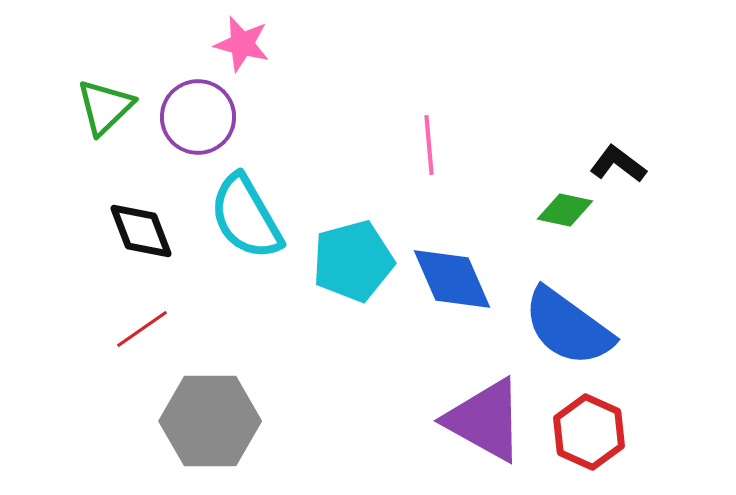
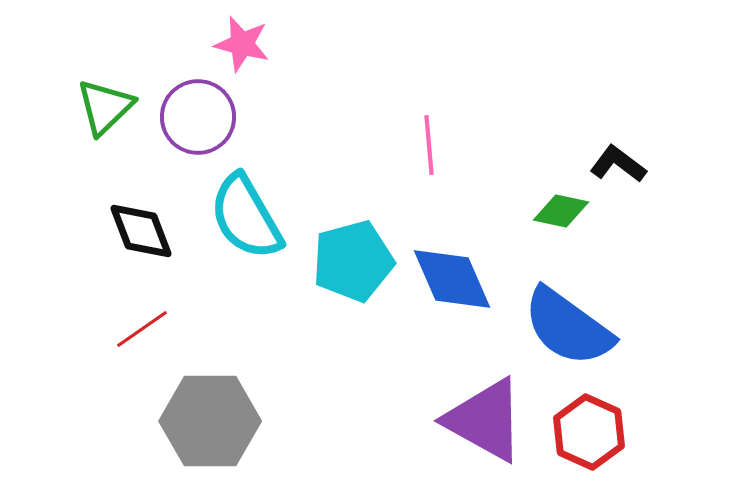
green diamond: moved 4 px left, 1 px down
